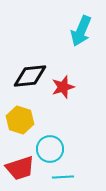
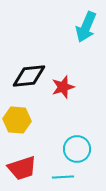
cyan arrow: moved 5 px right, 4 px up
black diamond: moved 1 px left
yellow hexagon: moved 3 px left; rotated 12 degrees counterclockwise
cyan circle: moved 27 px right
red trapezoid: moved 2 px right
